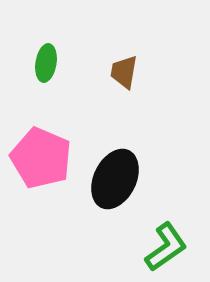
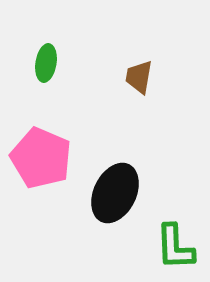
brown trapezoid: moved 15 px right, 5 px down
black ellipse: moved 14 px down
green L-shape: moved 9 px right; rotated 123 degrees clockwise
